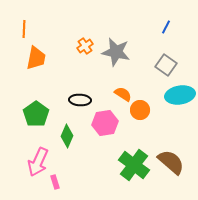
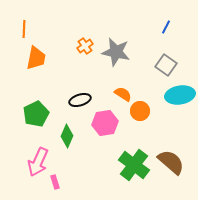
black ellipse: rotated 20 degrees counterclockwise
orange circle: moved 1 px down
green pentagon: rotated 10 degrees clockwise
